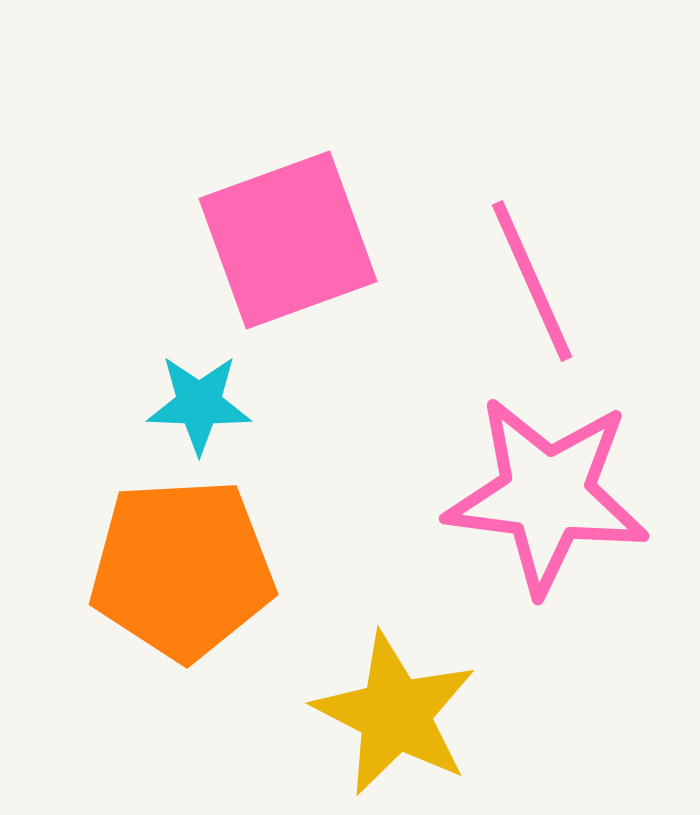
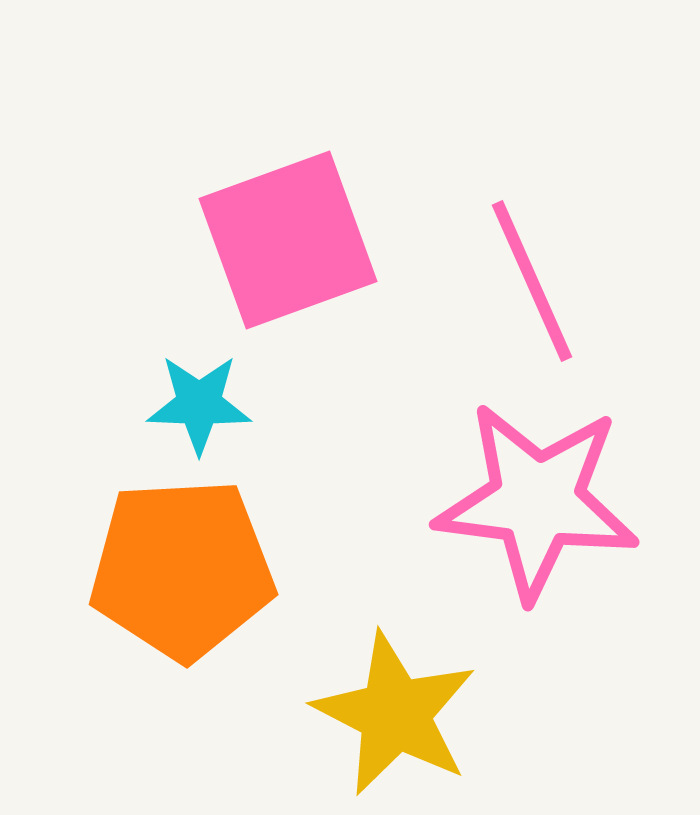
pink star: moved 10 px left, 6 px down
